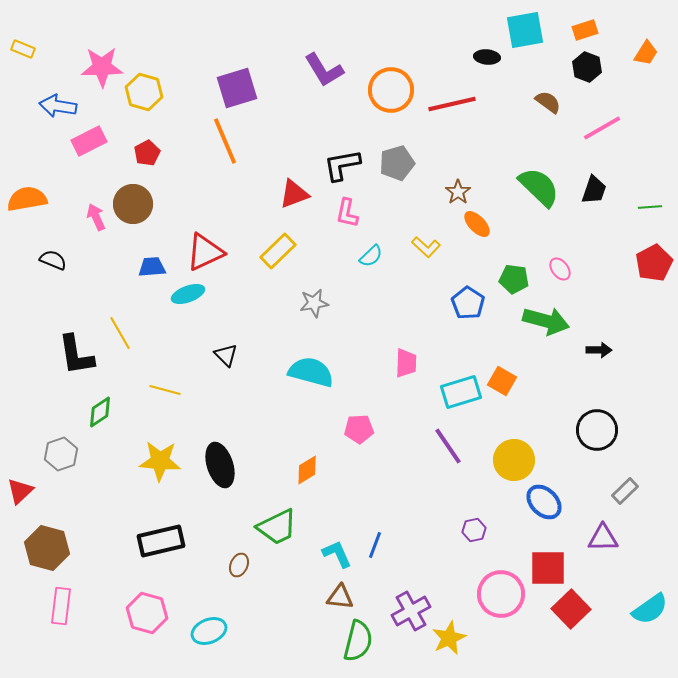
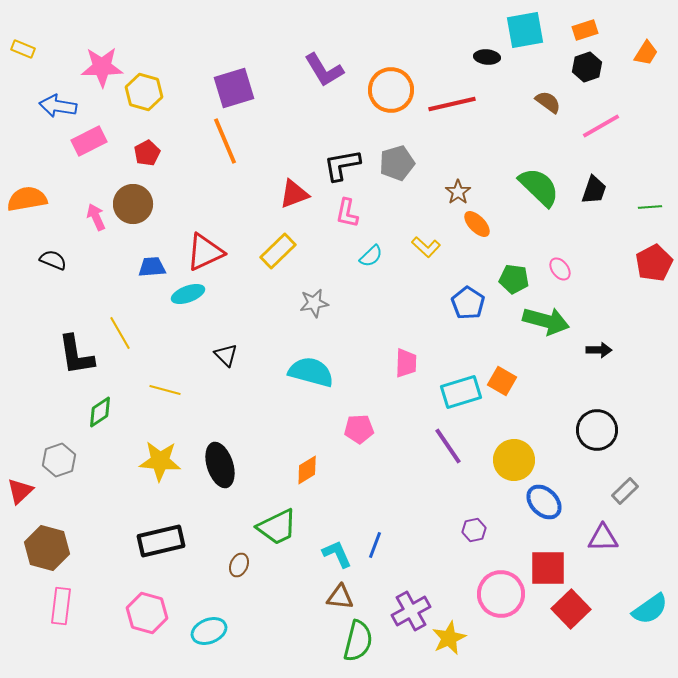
black hexagon at (587, 67): rotated 20 degrees clockwise
purple square at (237, 88): moved 3 px left
pink line at (602, 128): moved 1 px left, 2 px up
gray hexagon at (61, 454): moved 2 px left, 6 px down
